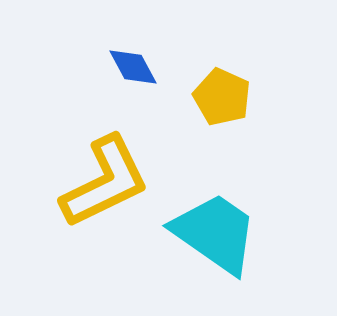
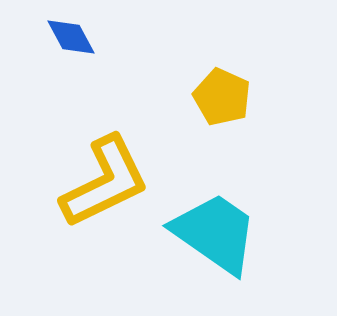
blue diamond: moved 62 px left, 30 px up
